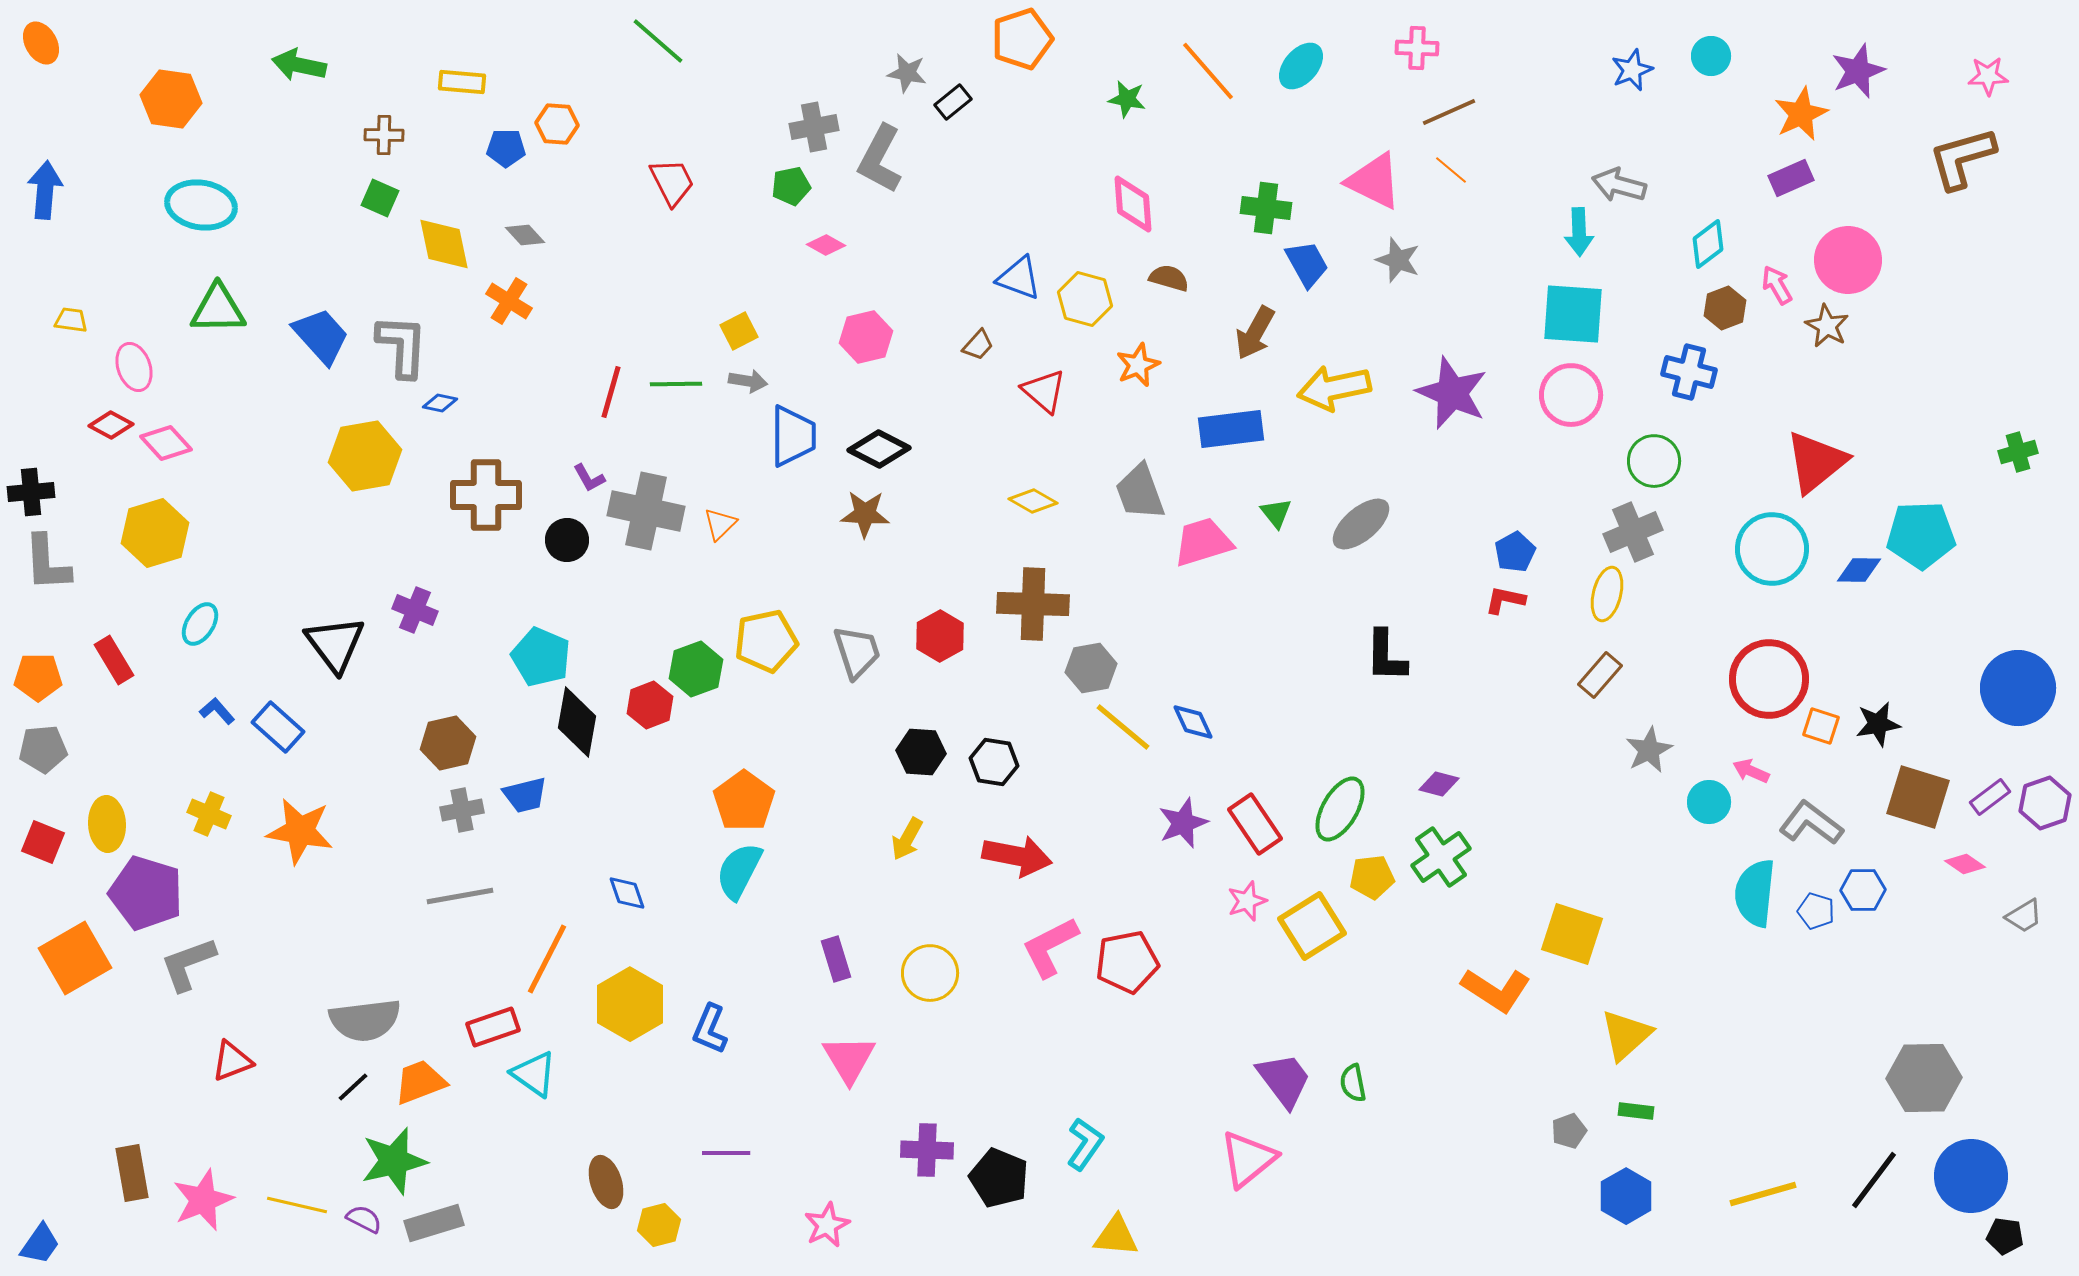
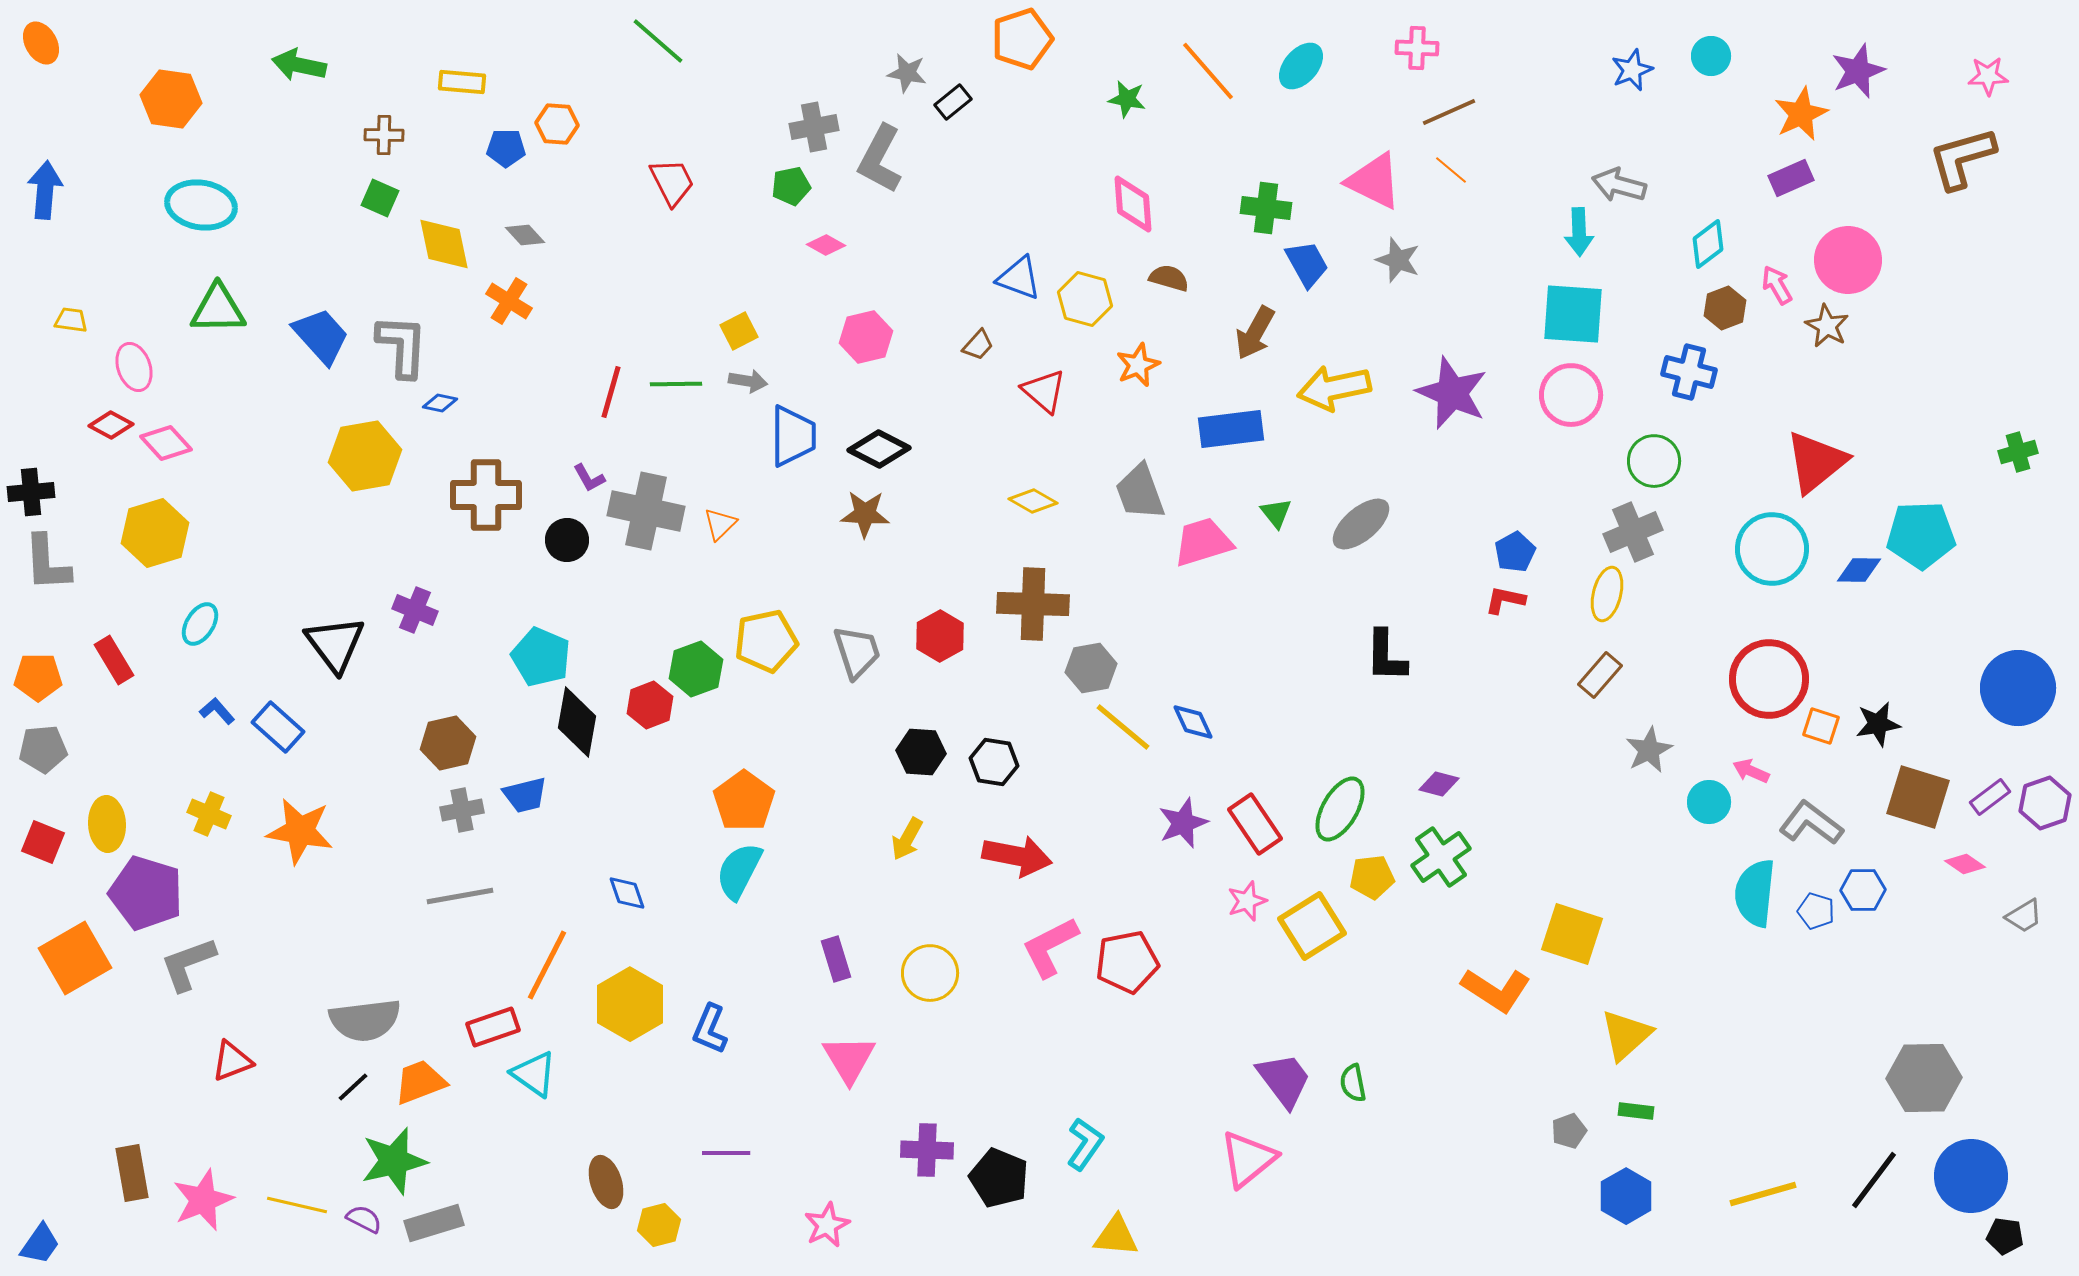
orange line at (547, 959): moved 6 px down
